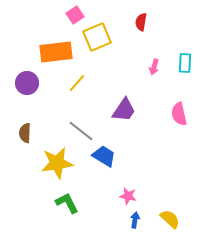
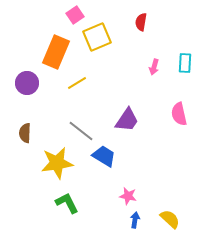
orange rectangle: rotated 60 degrees counterclockwise
yellow line: rotated 18 degrees clockwise
purple trapezoid: moved 3 px right, 10 px down
